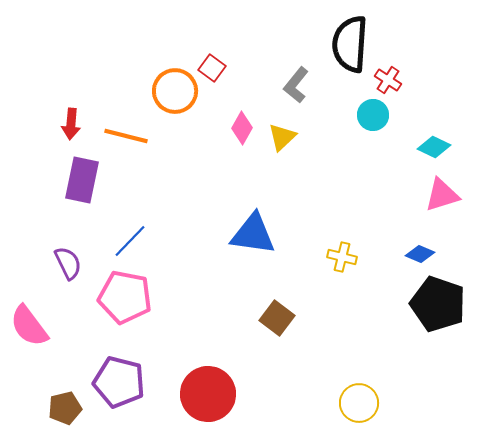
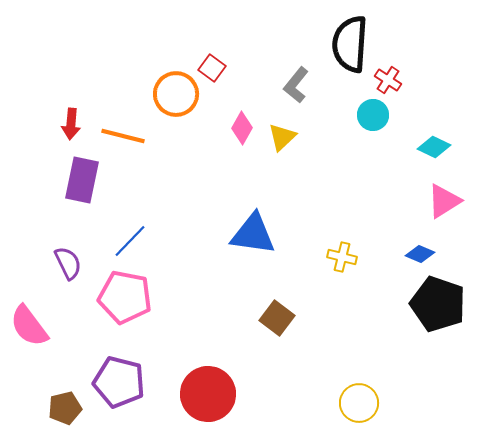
orange circle: moved 1 px right, 3 px down
orange line: moved 3 px left
pink triangle: moved 2 px right, 6 px down; rotated 15 degrees counterclockwise
